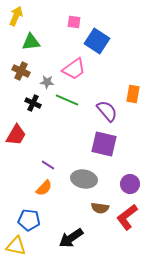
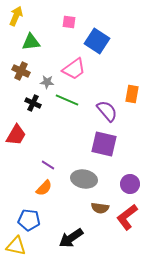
pink square: moved 5 px left
orange rectangle: moved 1 px left
